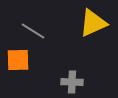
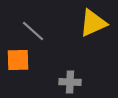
gray line: rotated 10 degrees clockwise
gray cross: moved 2 px left
